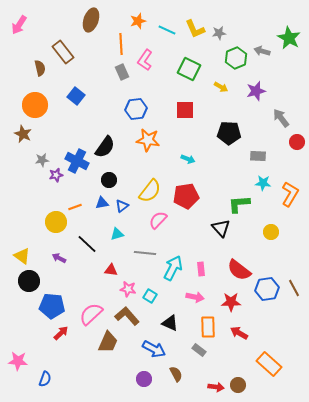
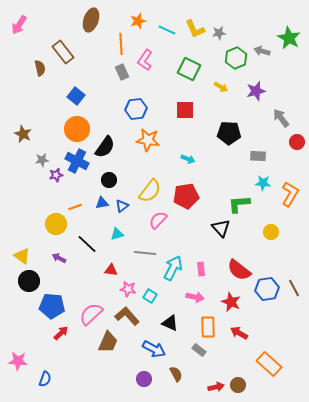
orange circle at (35, 105): moved 42 px right, 24 px down
yellow circle at (56, 222): moved 2 px down
red star at (231, 302): rotated 24 degrees clockwise
red arrow at (216, 387): rotated 21 degrees counterclockwise
